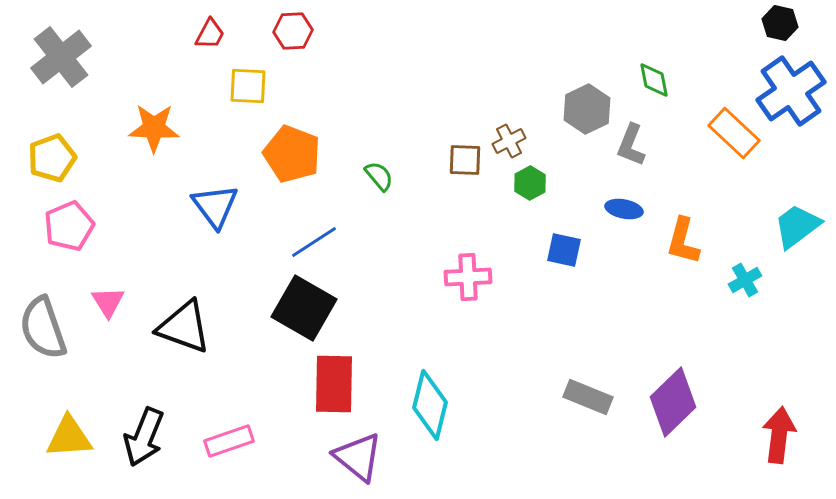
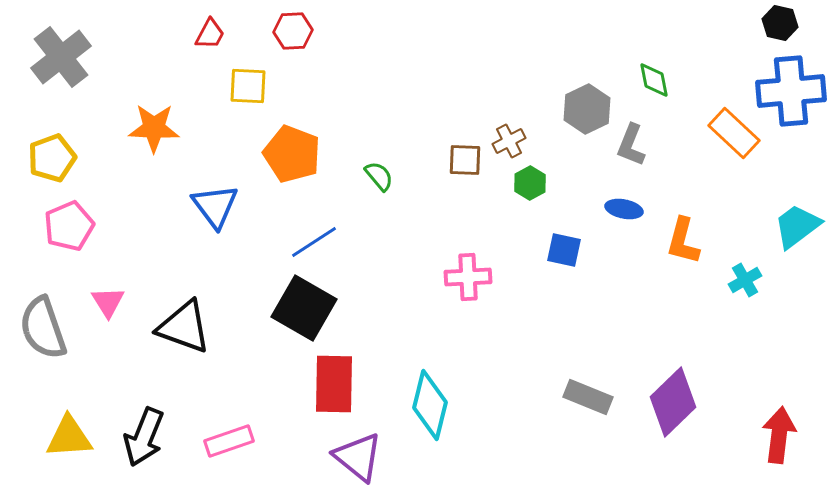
blue cross: rotated 30 degrees clockwise
